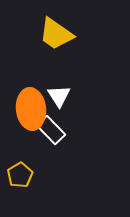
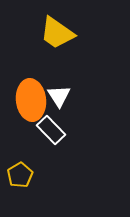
yellow trapezoid: moved 1 px right, 1 px up
orange ellipse: moved 9 px up
